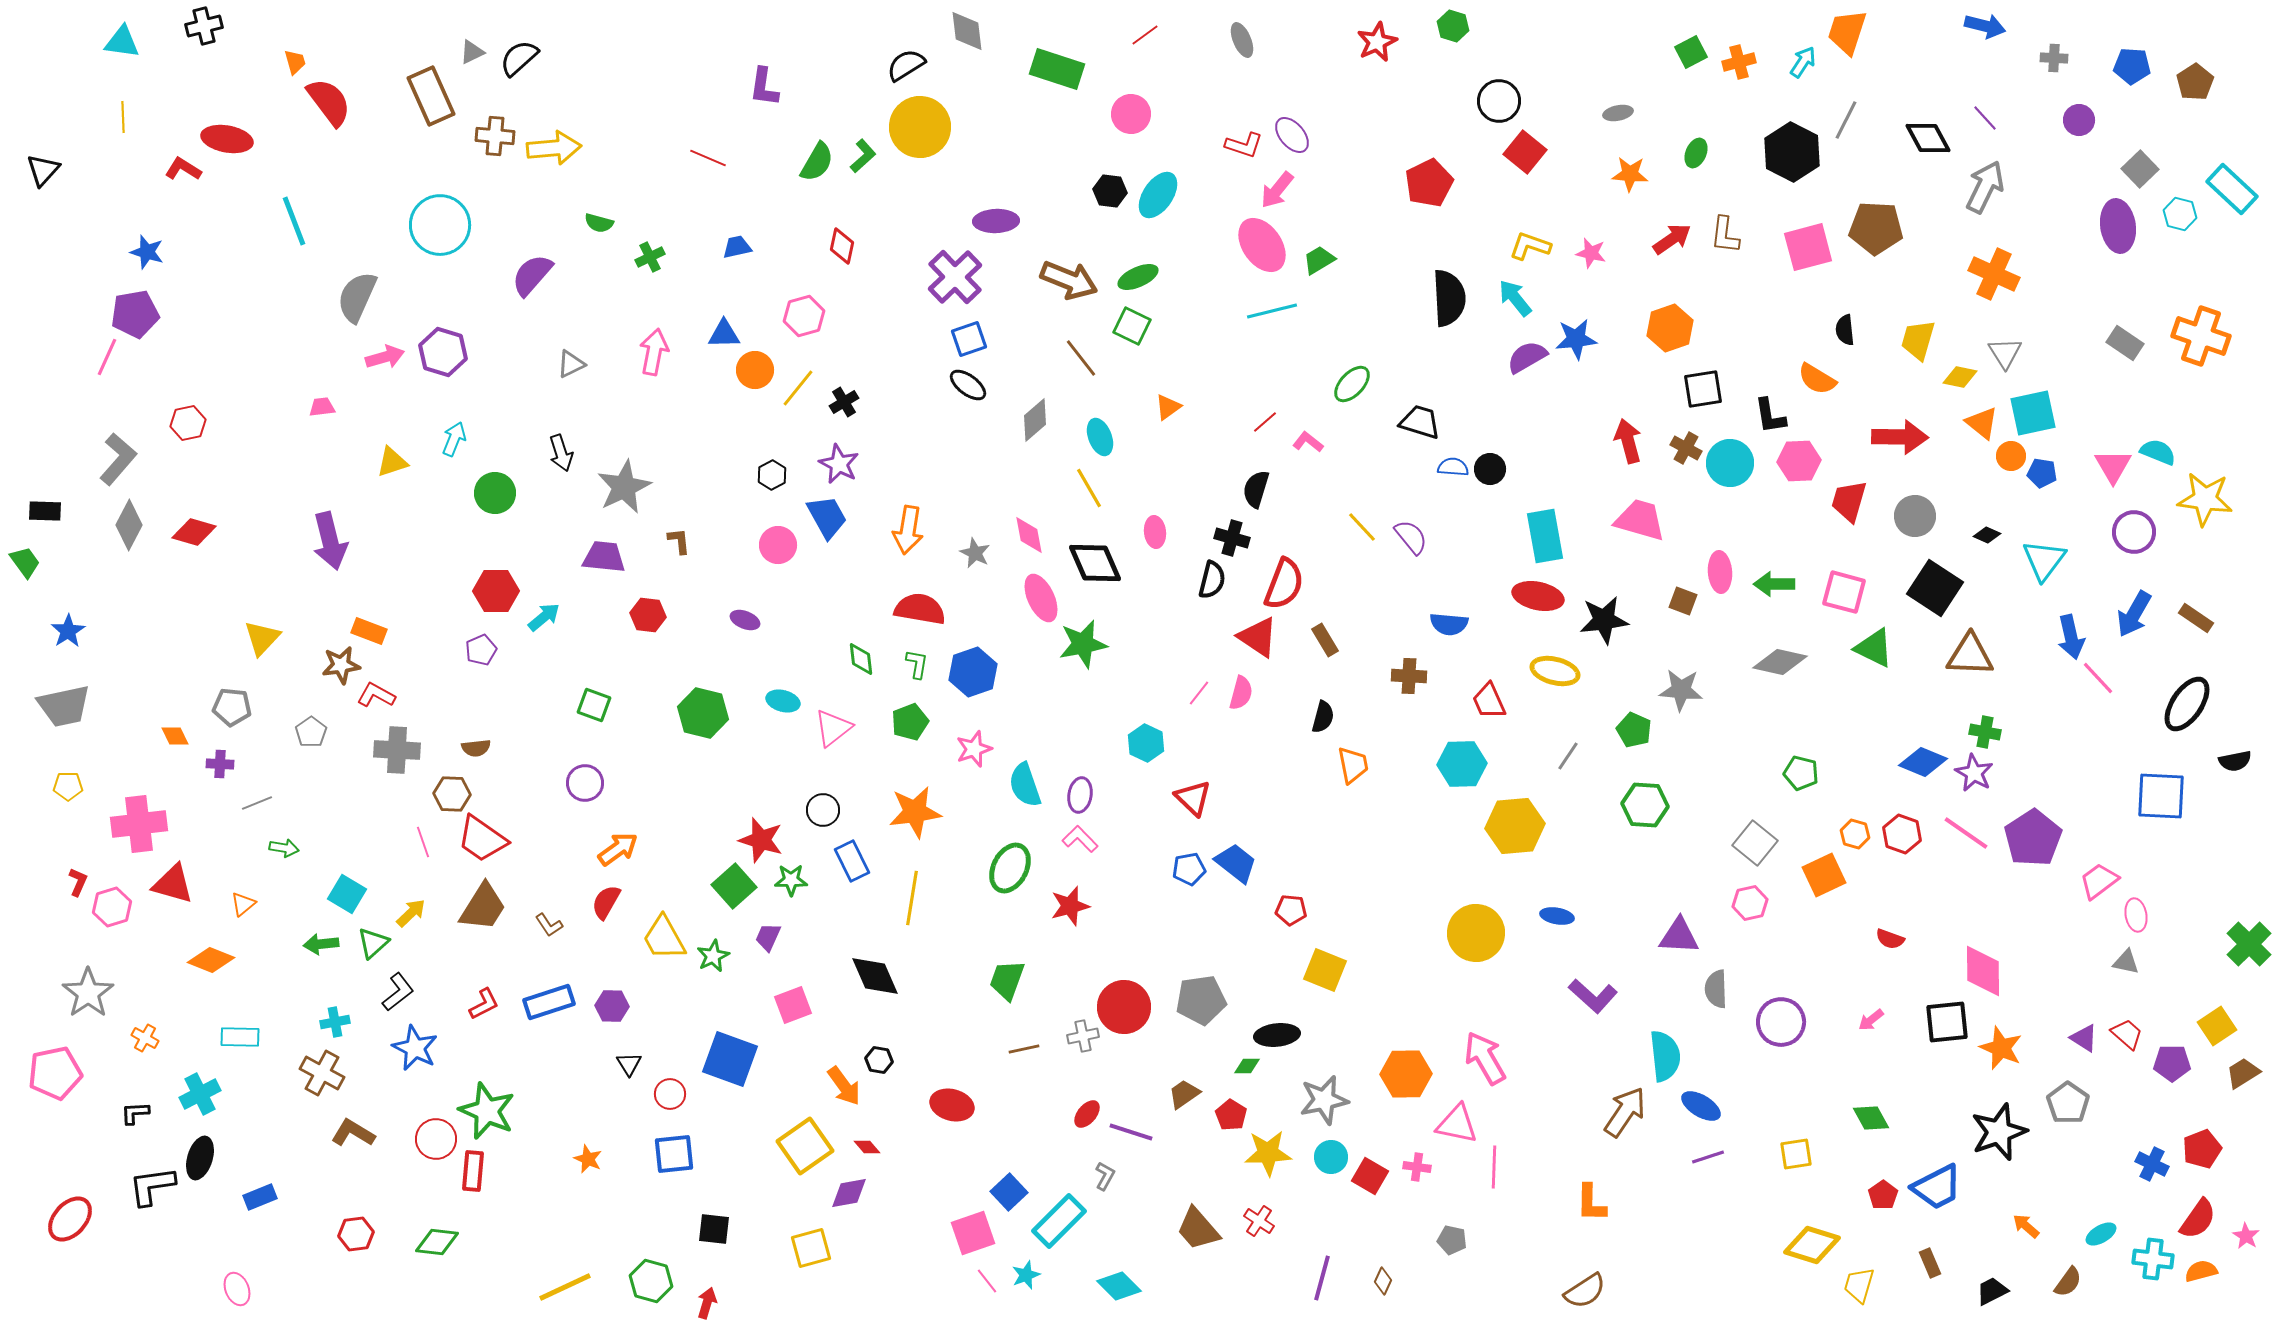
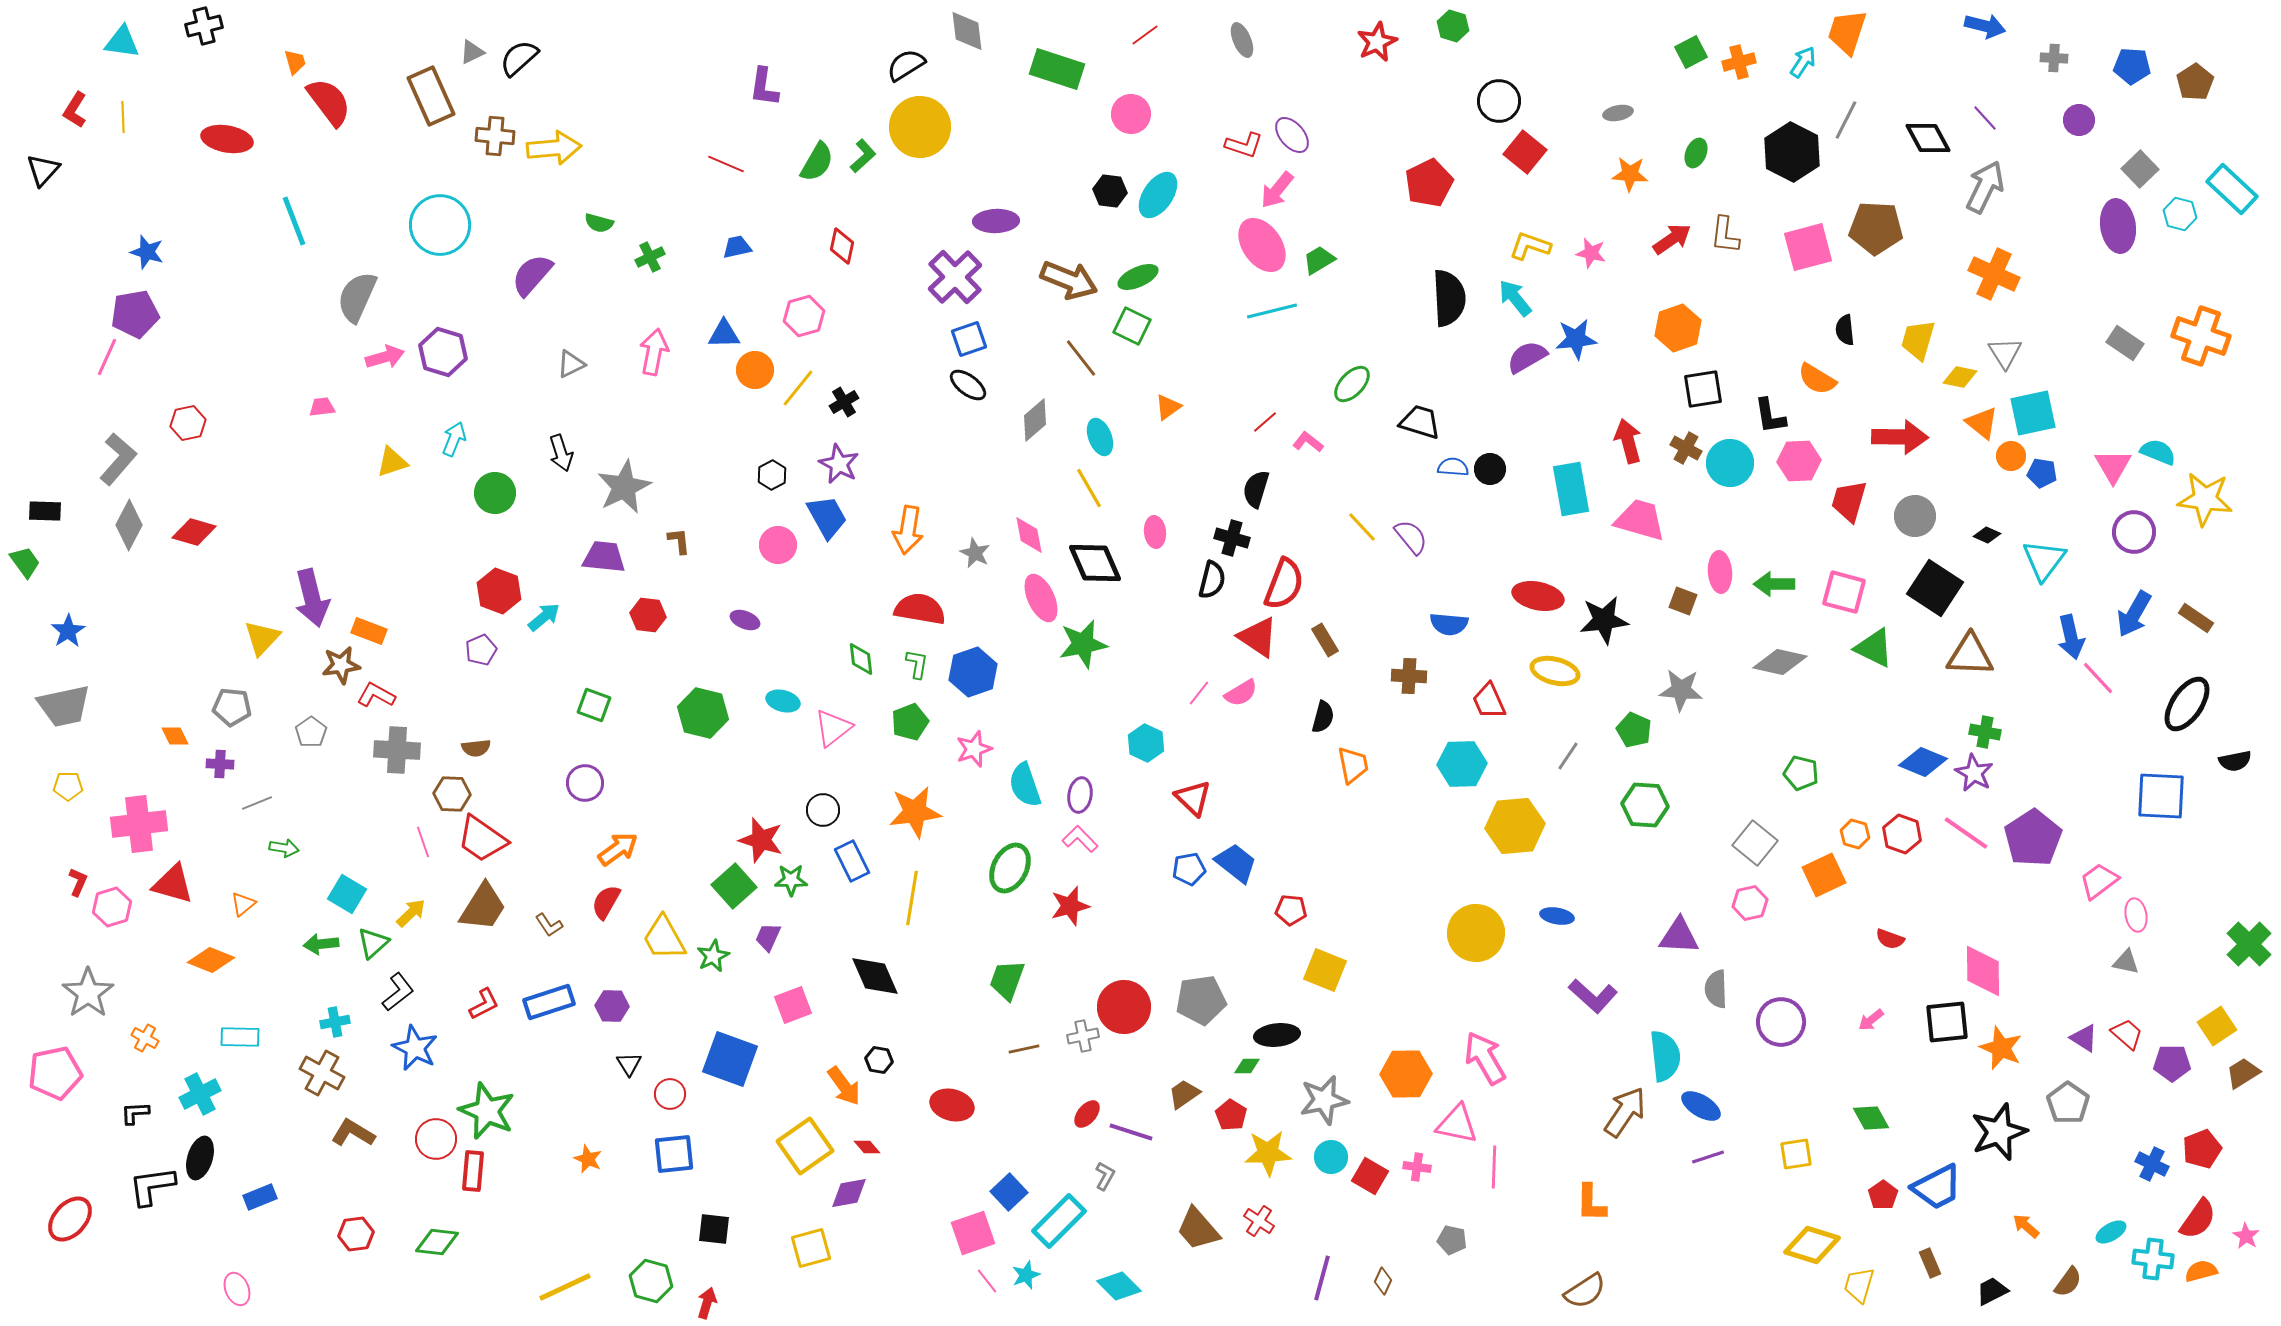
red line at (708, 158): moved 18 px right, 6 px down
red L-shape at (183, 169): moved 108 px left, 59 px up; rotated 90 degrees counterclockwise
orange hexagon at (1670, 328): moved 8 px right
cyan rectangle at (1545, 536): moved 26 px right, 47 px up
purple arrow at (330, 541): moved 18 px left, 57 px down
red hexagon at (496, 591): moved 3 px right; rotated 21 degrees clockwise
pink semicircle at (1241, 693): rotated 44 degrees clockwise
cyan ellipse at (2101, 1234): moved 10 px right, 2 px up
